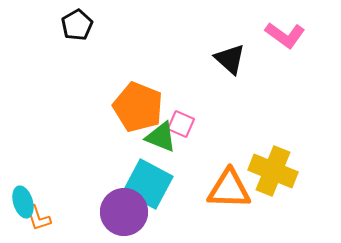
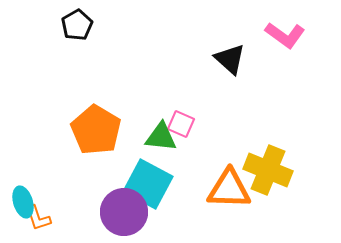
orange pentagon: moved 42 px left, 23 px down; rotated 9 degrees clockwise
green triangle: rotated 16 degrees counterclockwise
yellow cross: moved 5 px left, 1 px up
